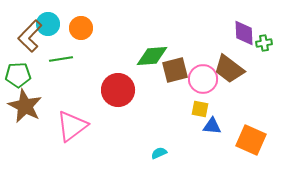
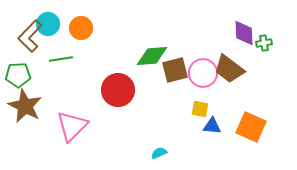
pink circle: moved 6 px up
pink triangle: rotated 8 degrees counterclockwise
orange square: moved 13 px up
